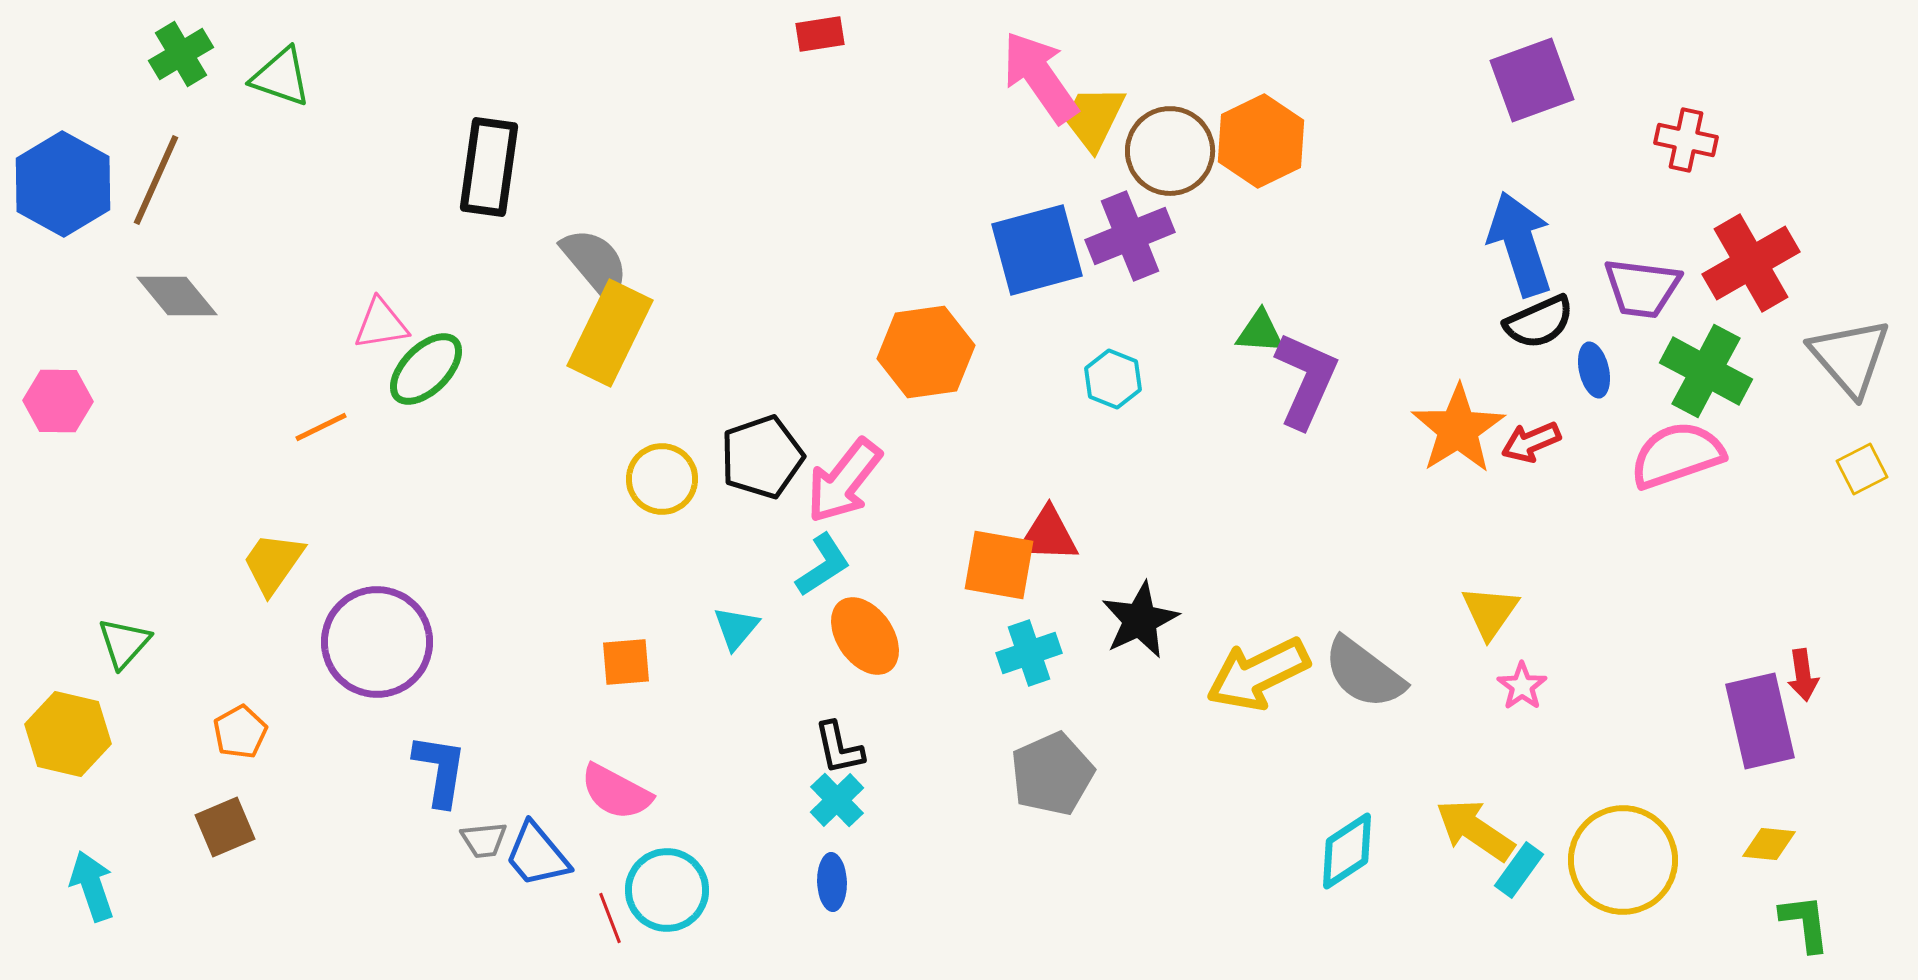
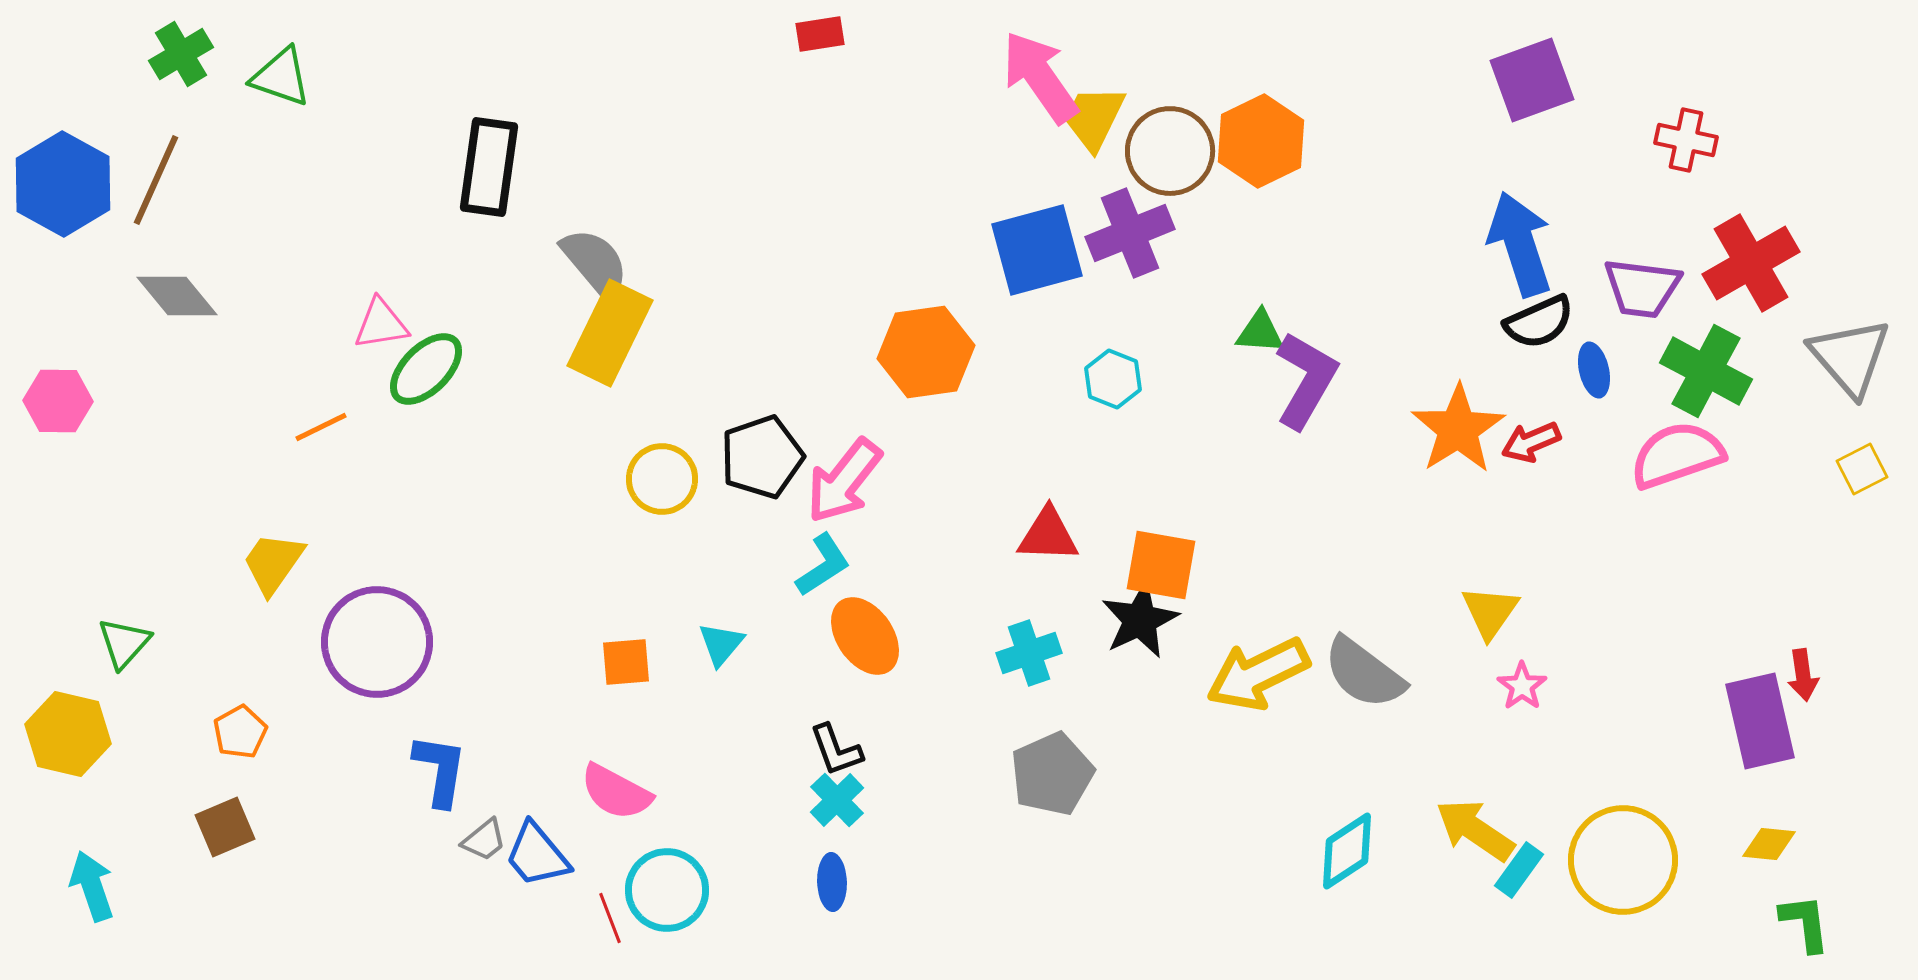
purple cross at (1130, 236): moved 3 px up
purple L-shape at (1306, 380): rotated 6 degrees clockwise
orange square at (999, 565): moved 162 px right
cyan triangle at (736, 628): moved 15 px left, 16 px down
black L-shape at (839, 748): moved 3 px left, 2 px down; rotated 8 degrees counterclockwise
gray trapezoid at (484, 840): rotated 33 degrees counterclockwise
